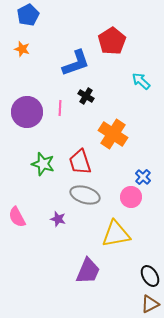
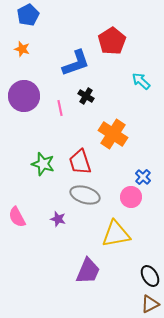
pink line: rotated 14 degrees counterclockwise
purple circle: moved 3 px left, 16 px up
